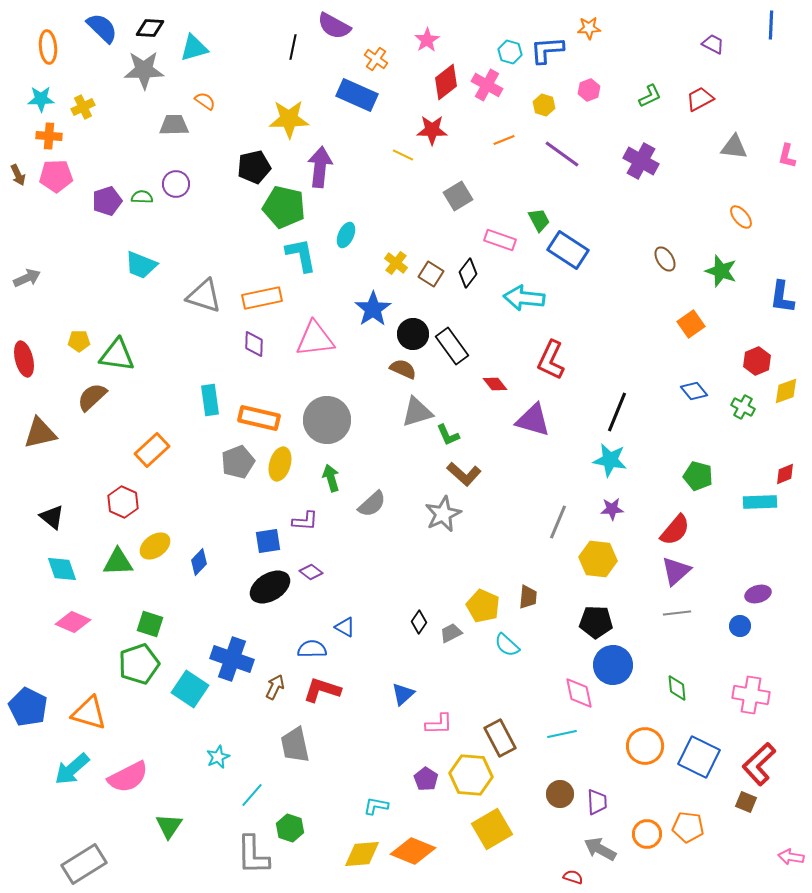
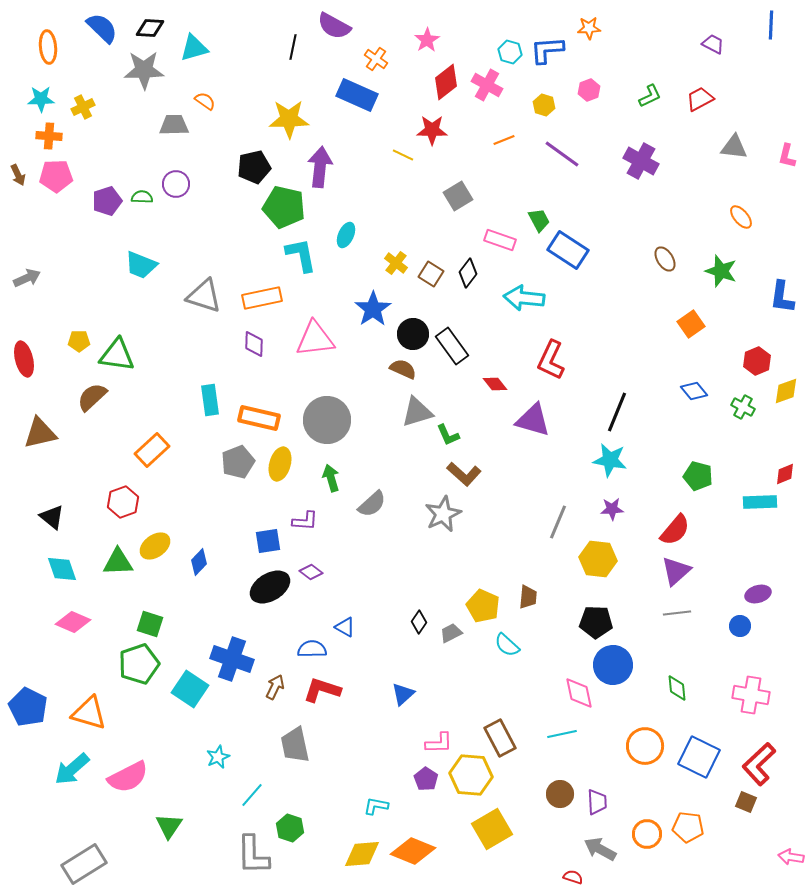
red hexagon at (123, 502): rotated 16 degrees clockwise
pink L-shape at (439, 724): moved 19 px down
